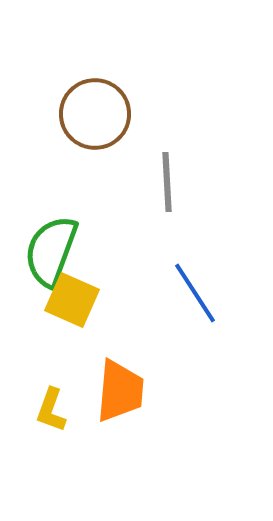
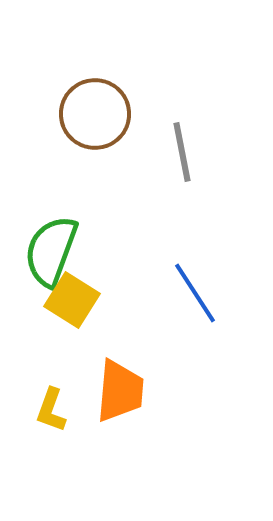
gray line: moved 15 px right, 30 px up; rotated 8 degrees counterclockwise
yellow square: rotated 8 degrees clockwise
